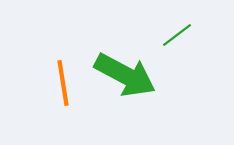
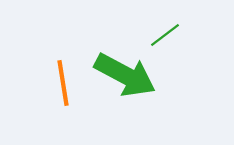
green line: moved 12 px left
